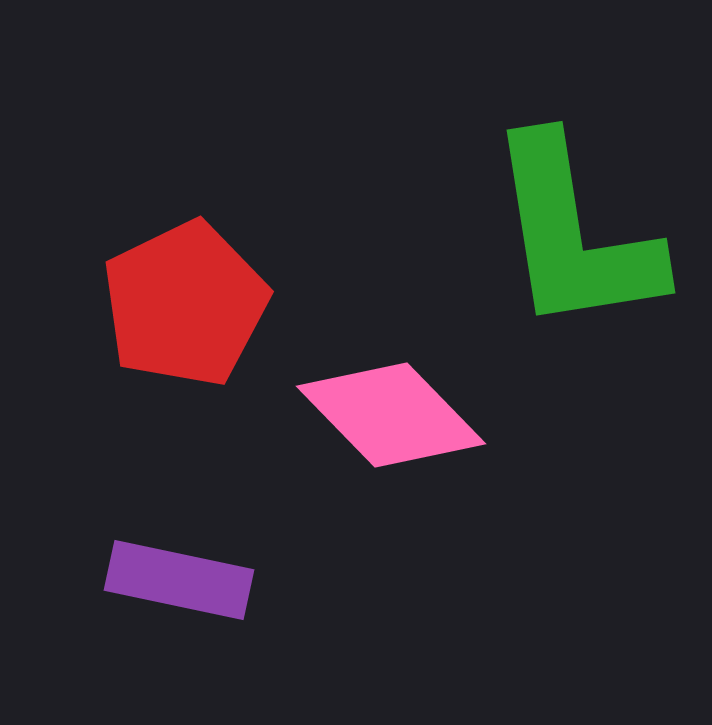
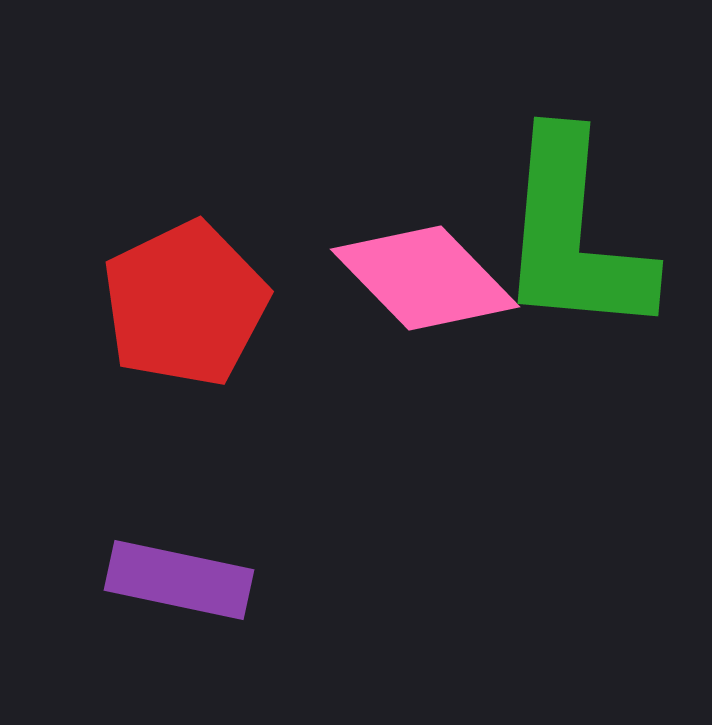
green L-shape: rotated 14 degrees clockwise
pink diamond: moved 34 px right, 137 px up
